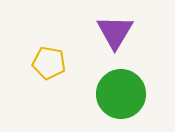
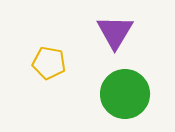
green circle: moved 4 px right
